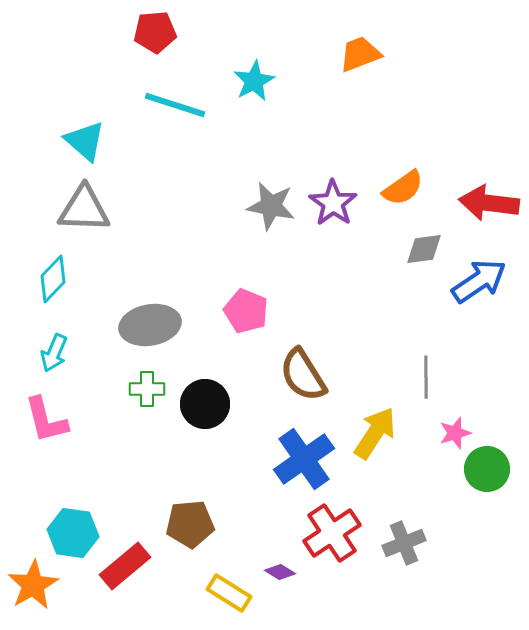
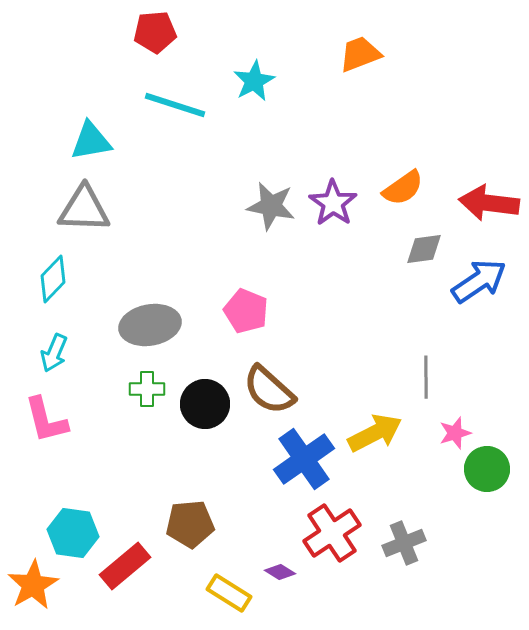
cyan triangle: moved 6 px right; rotated 51 degrees counterclockwise
brown semicircle: moved 34 px left, 15 px down; rotated 16 degrees counterclockwise
yellow arrow: rotated 30 degrees clockwise
